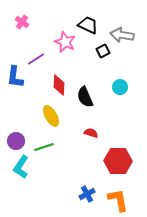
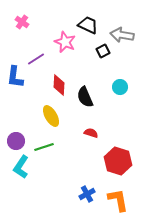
red hexagon: rotated 16 degrees clockwise
